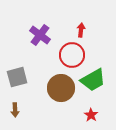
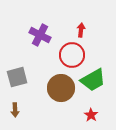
purple cross: rotated 10 degrees counterclockwise
